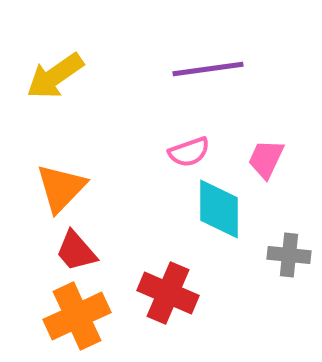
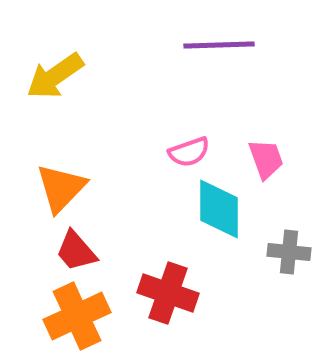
purple line: moved 11 px right, 24 px up; rotated 6 degrees clockwise
pink trapezoid: rotated 135 degrees clockwise
gray cross: moved 3 px up
red cross: rotated 4 degrees counterclockwise
